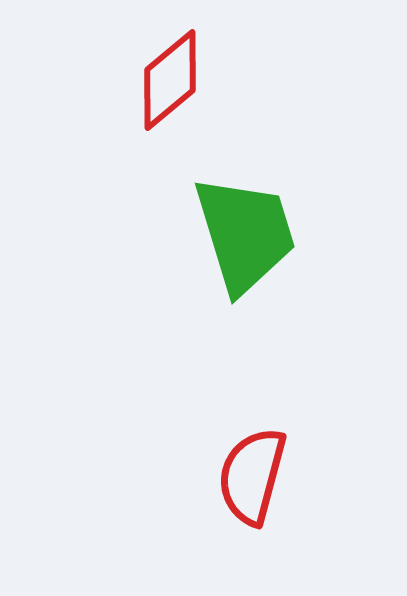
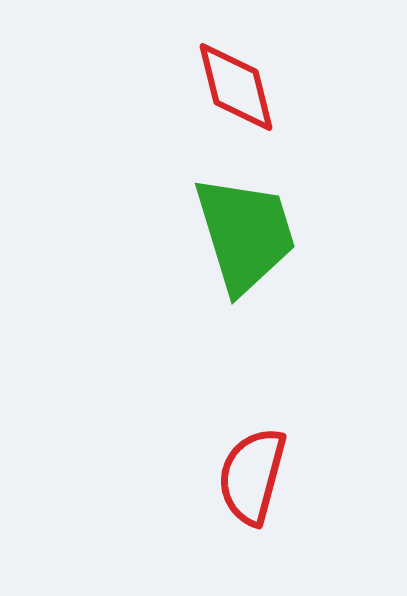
red diamond: moved 66 px right, 7 px down; rotated 64 degrees counterclockwise
